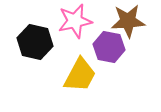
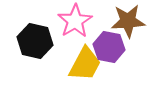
pink star: rotated 20 degrees counterclockwise
black hexagon: moved 1 px up
yellow trapezoid: moved 5 px right, 11 px up
